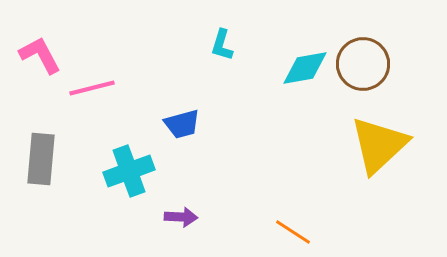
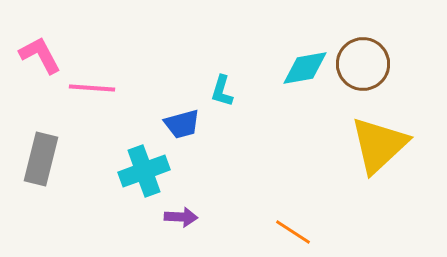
cyan L-shape: moved 46 px down
pink line: rotated 18 degrees clockwise
gray rectangle: rotated 9 degrees clockwise
cyan cross: moved 15 px right
